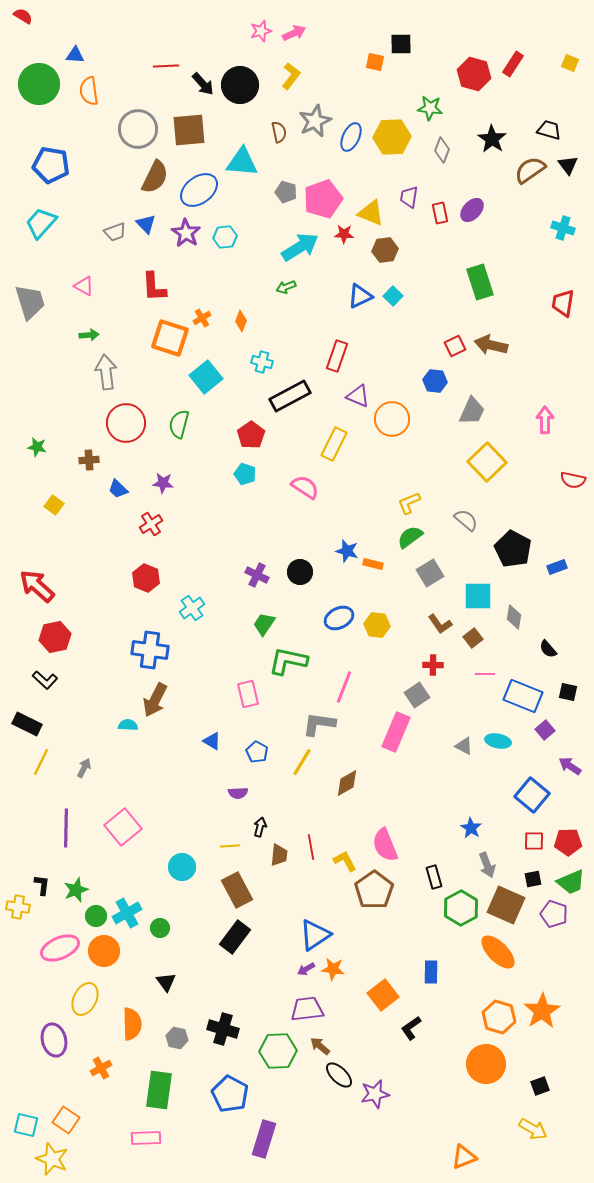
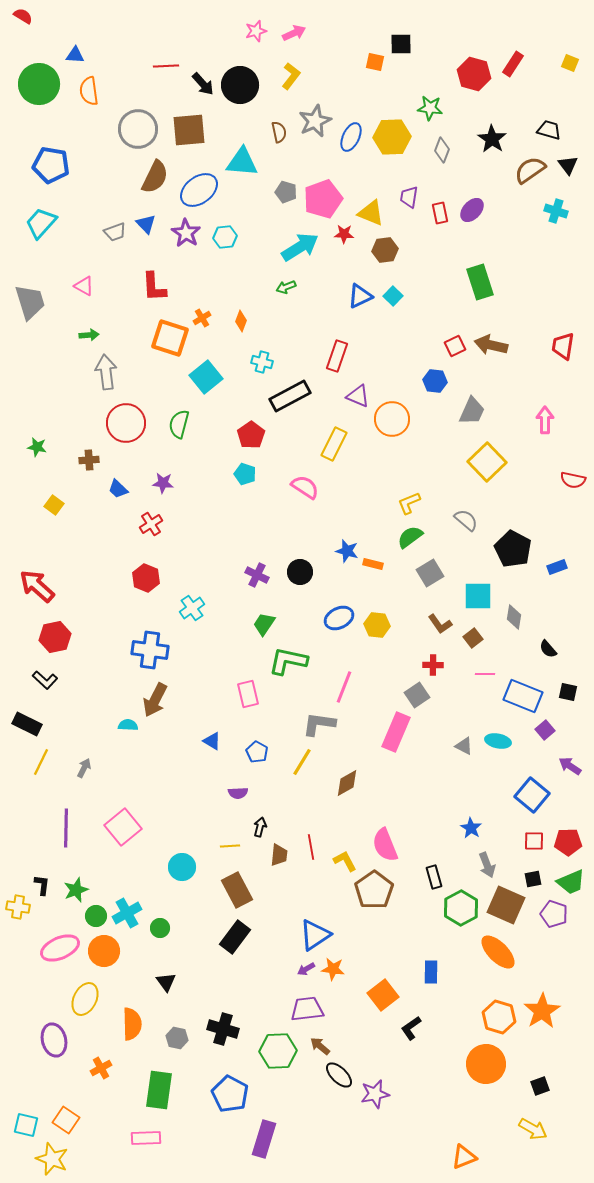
pink star at (261, 31): moved 5 px left
cyan cross at (563, 228): moved 7 px left, 17 px up
red trapezoid at (563, 303): moved 43 px down
